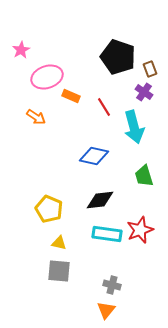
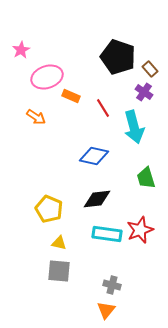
brown rectangle: rotated 21 degrees counterclockwise
red line: moved 1 px left, 1 px down
green trapezoid: moved 2 px right, 2 px down
black diamond: moved 3 px left, 1 px up
